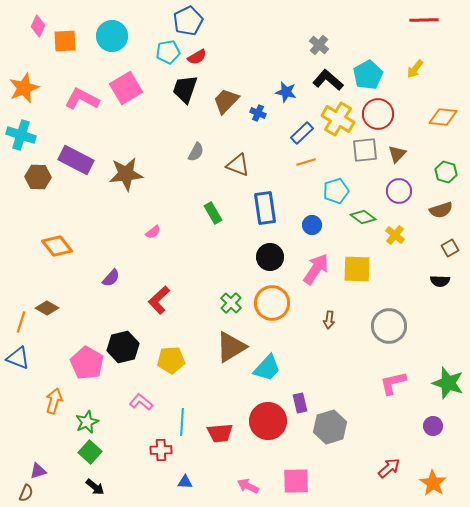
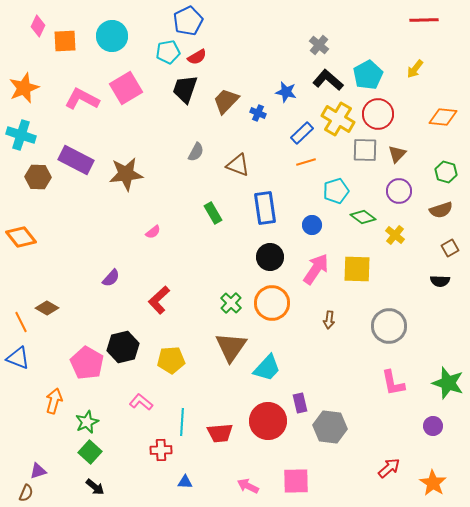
gray square at (365, 150): rotated 8 degrees clockwise
orange diamond at (57, 246): moved 36 px left, 9 px up
orange line at (21, 322): rotated 45 degrees counterclockwise
brown triangle at (231, 347): rotated 24 degrees counterclockwise
pink L-shape at (393, 383): rotated 88 degrees counterclockwise
gray hexagon at (330, 427): rotated 24 degrees clockwise
